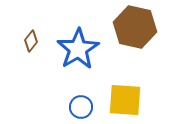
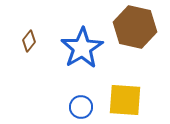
brown diamond: moved 2 px left
blue star: moved 4 px right, 1 px up
